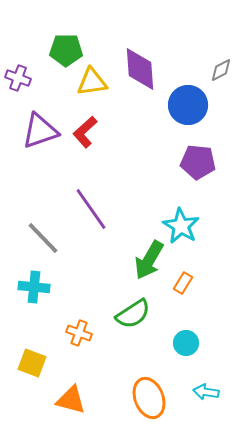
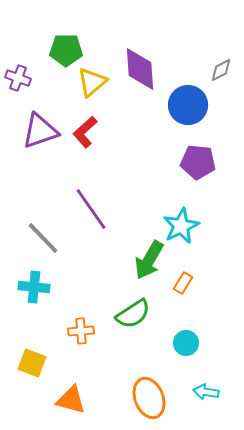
yellow triangle: rotated 32 degrees counterclockwise
cyan star: rotated 15 degrees clockwise
orange cross: moved 2 px right, 2 px up; rotated 25 degrees counterclockwise
